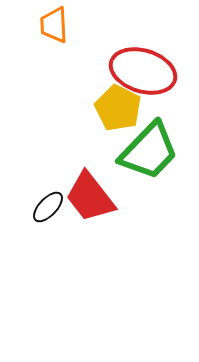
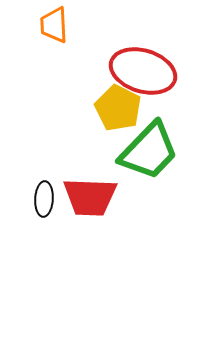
red trapezoid: rotated 50 degrees counterclockwise
black ellipse: moved 4 px left, 8 px up; rotated 40 degrees counterclockwise
